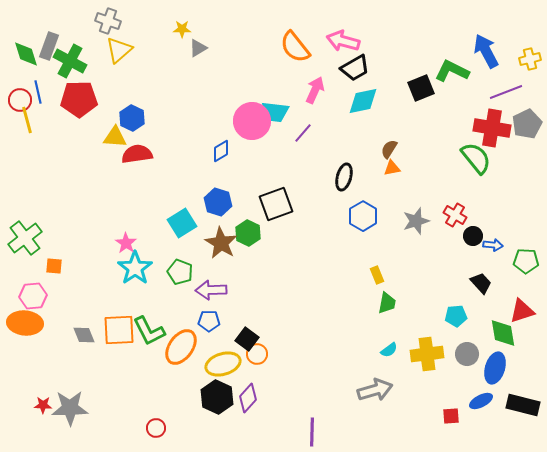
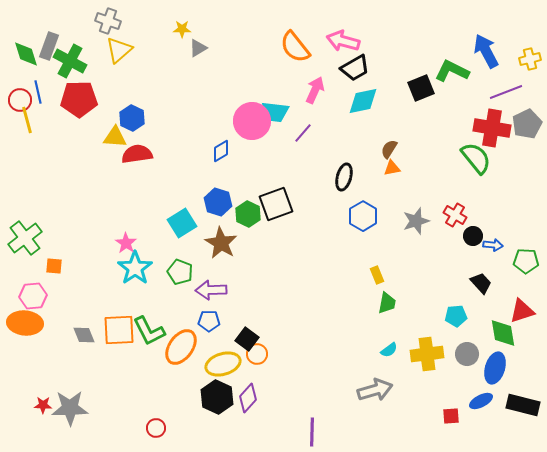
green hexagon at (248, 233): moved 19 px up
